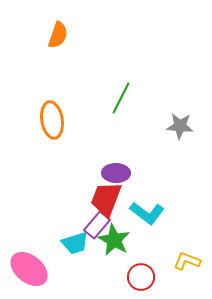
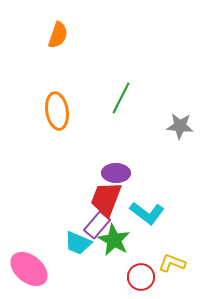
orange ellipse: moved 5 px right, 9 px up
cyan trapezoid: moved 3 px right; rotated 40 degrees clockwise
yellow L-shape: moved 15 px left, 2 px down
